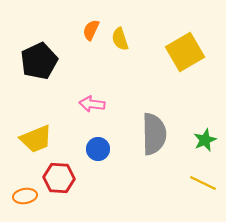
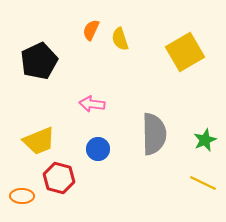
yellow trapezoid: moved 3 px right, 2 px down
red hexagon: rotated 12 degrees clockwise
orange ellipse: moved 3 px left; rotated 10 degrees clockwise
